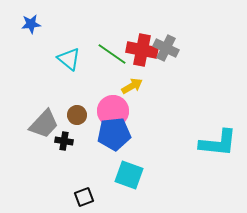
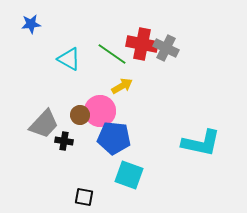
red cross: moved 6 px up
cyan triangle: rotated 10 degrees counterclockwise
yellow arrow: moved 10 px left
pink circle: moved 13 px left
brown circle: moved 3 px right
blue pentagon: moved 4 px down; rotated 12 degrees clockwise
cyan L-shape: moved 17 px left; rotated 6 degrees clockwise
black square: rotated 30 degrees clockwise
